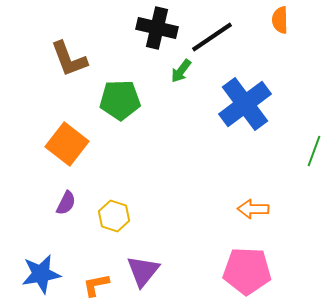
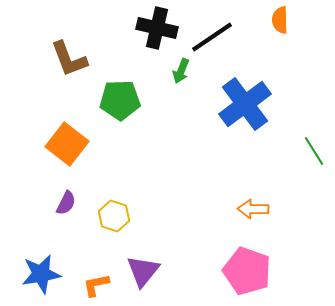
green arrow: rotated 15 degrees counterclockwise
green line: rotated 52 degrees counterclockwise
pink pentagon: rotated 18 degrees clockwise
